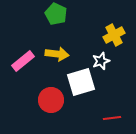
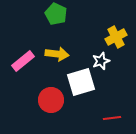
yellow cross: moved 2 px right, 2 px down
